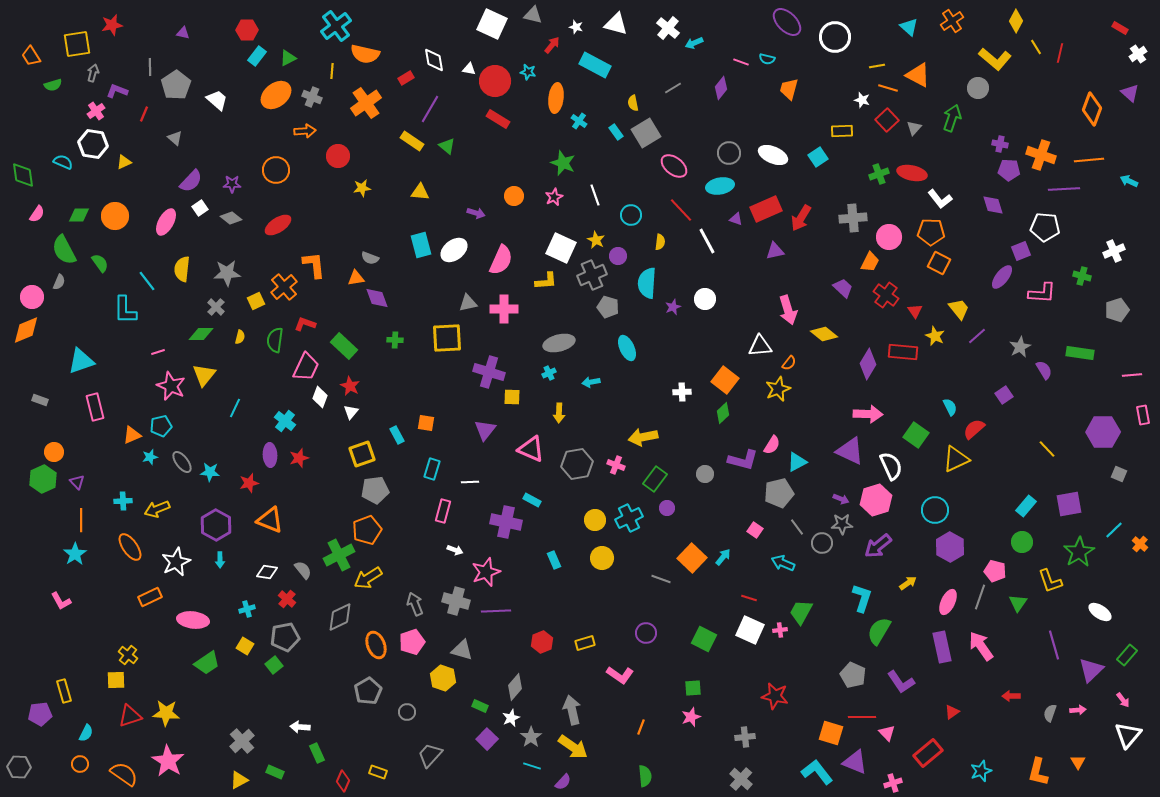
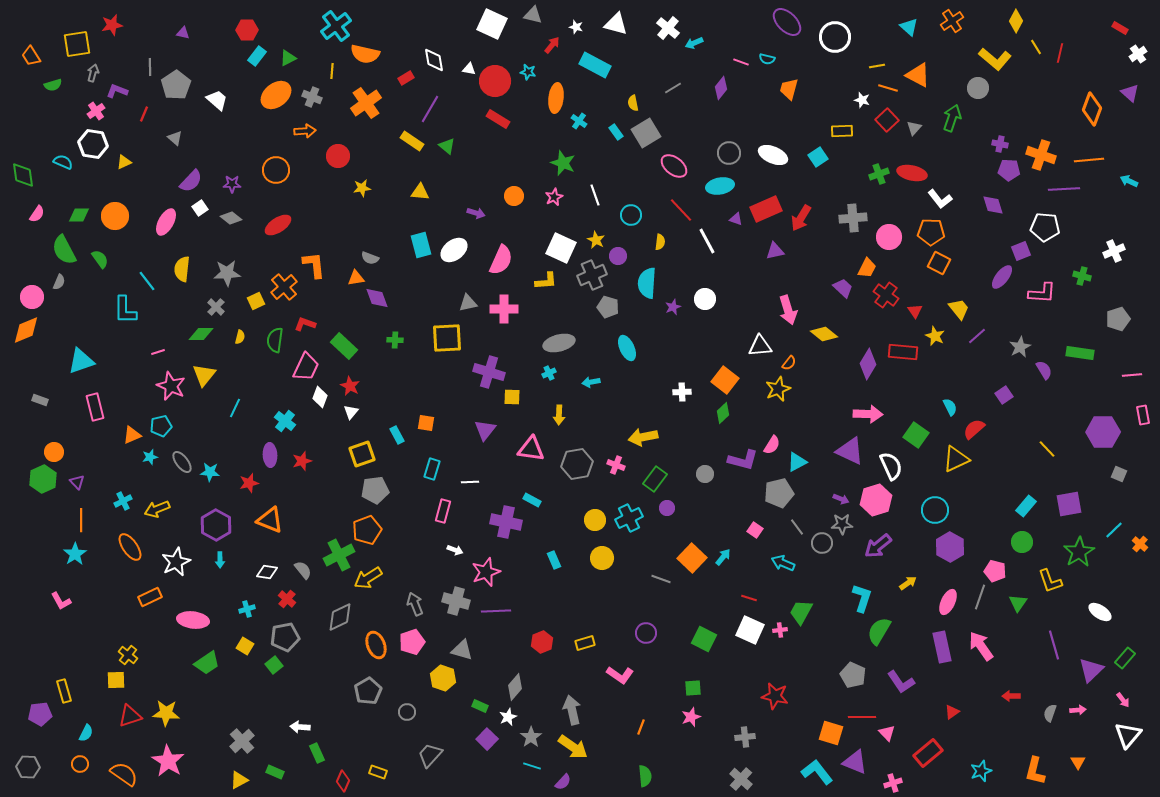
orange trapezoid at (870, 262): moved 3 px left, 6 px down
green semicircle at (100, 263): moved 4 px up
gray pentagon at (1117, 310): moved 1 px right, 9 px down
yellow arrow at (559, 413): moved 2 px down
pink triangle at (531, 449): rotated 16 degrees counterclockwise
red star at (299, 458): moved 3 px right, 3 px down
cyan cross at (123, 501): rotated 24 degrees counterclockwise
green rectangle at (1127, 655): moved 2 px left, 3 px down
white star at (511, 718): moved 3 px left, 1 px up
gray hexagon at (19, 767): moved 9 px right
orange L-shape at (1038, 772): moved 3 px left, 1 px up
